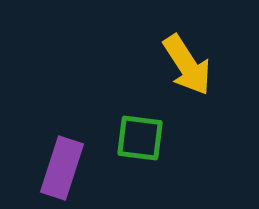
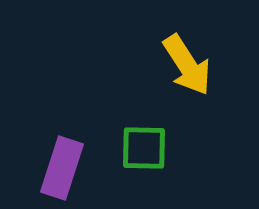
green square: moved 4 px right, 10 px down; rotated 6 degrees counterclockwise
